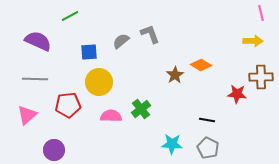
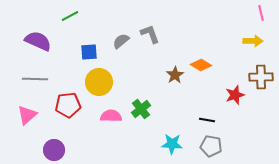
red star: moved 2 px left, 1 px down; rotated 24 degrees counterclockwise
gray pentagon: moved 3 px right, 2 px up; rotated 15 degrees counterclockwise
